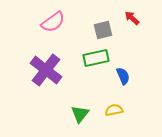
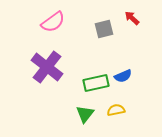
gray square: moved 1 px right, 1 px up
green rectangle: moved 25 px down
purple cross: moved 1 px right, 3 px up
blue semicircle: rotated 90 degrees clockwise
yellow semicircle: moved 2 px right
green triangle: moved 5 px right
